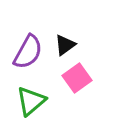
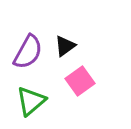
black triangle: moved 1 px down
pink square: moved 3 px right, 3 px down
